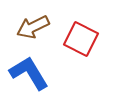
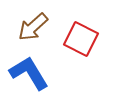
brown arrow: rotated 16 degrees counterclockwise
